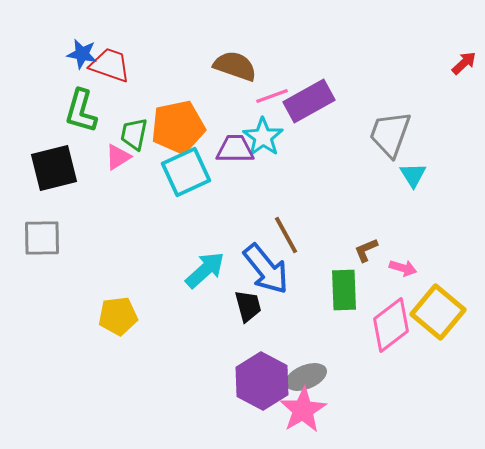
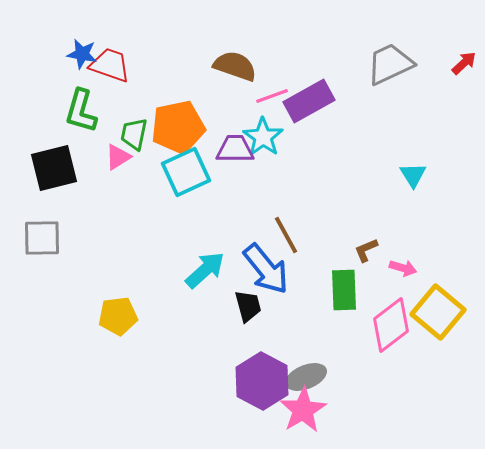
gray trapezoid: moved 70 px up; rotated 45 degrees clockwise
